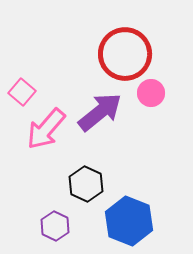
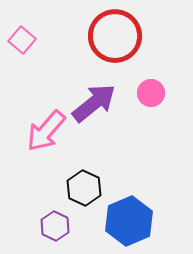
red circle: moved 10 px left, 18 px up
pink square: moved 52 px up
purple arrow: moved 6 px left, 9 px up
pink arrow: moved 2 px down
black hexagon: moved 2 px left, 4 px down
blue hexagon: rotated 15 degrees clockwise
